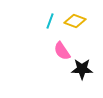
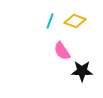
black star: moved 2 px down
